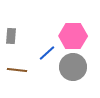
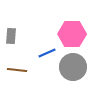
pink hexagon: moved 1 px left, 2 px up
blue line: rotated 18 degrees clockwise
